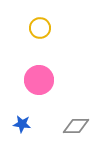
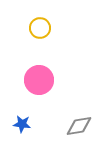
gray diamond: moved 3 px right; rotated 8 degrees counterclockwise
